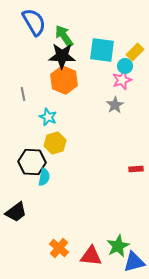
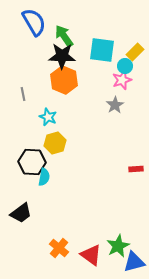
black trapezoid: moved 5 px right, 1 px down
red triangle: moved 1 px up; rotated 30 degrees clockwise
